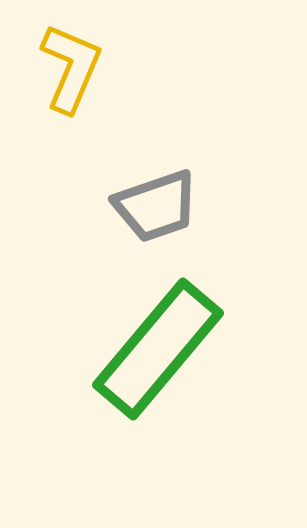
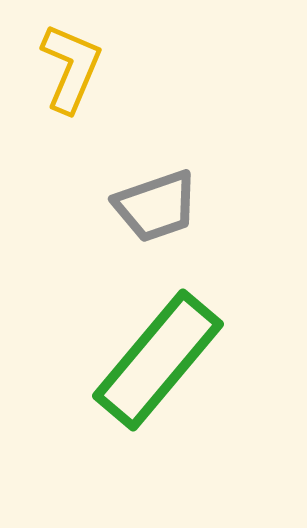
green rectangle: moved 11 px down
